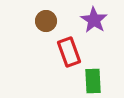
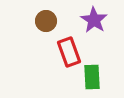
green rectangle: moved 1 px left, 4 px up
